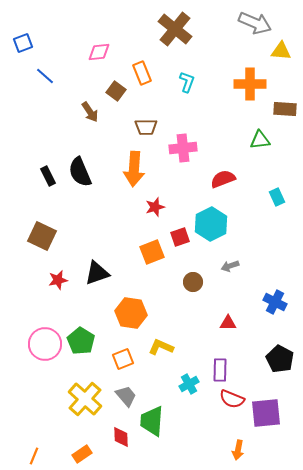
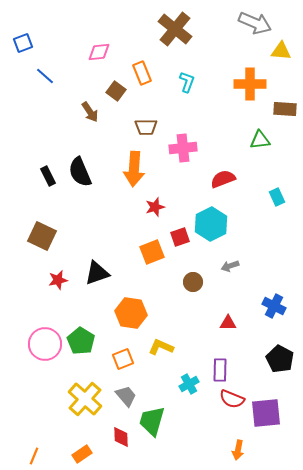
blue cross at (275, 302): moved 1 px left, 4 px down
green trapezoid at (152, 421): rotated 12 degrees clockwise
